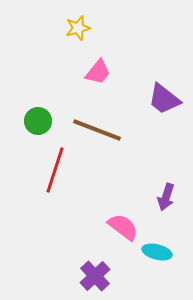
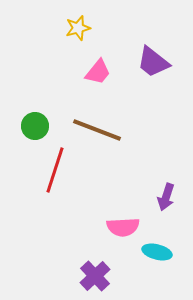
purple trapezoid: moved 11 px left, 37 px up
green circle: moved 3 px left, 5 px down
pink semicircle: rotated 140 degrees clockwise
